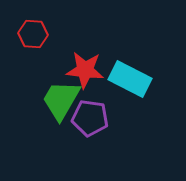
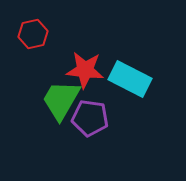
red hexagon: rotated 16 degrees counterclockwise
